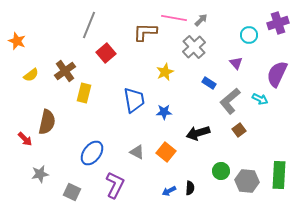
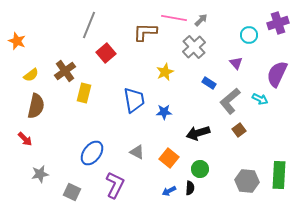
brown semicircle: moved 11 px left, 16 px up
orange square: moved 3 px right, 6 px down
green circle: moved 21 px left, 2 px up
